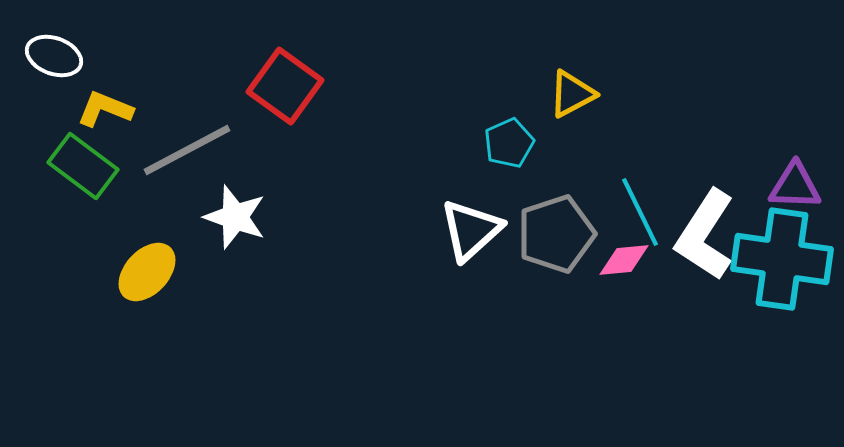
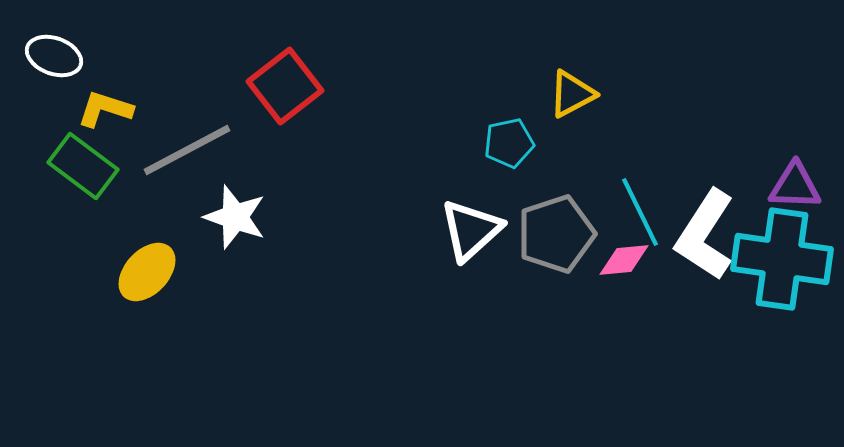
red square: rotated 16 degrees clockwise
yellow L-shape: rotated 4 degrees counterclockwise
cyan pentagon: rotated 12 degrees clockwise
